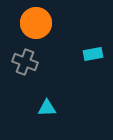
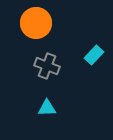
cyan rectangle: moved 1 px right, 1 px down; rotated 36 degrees counterclockwise
gray cross: moved 22 px right, 4 px down
